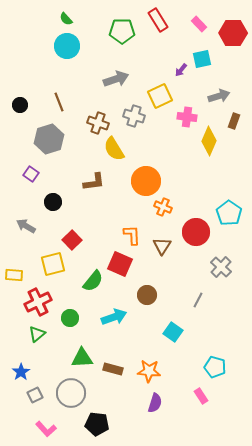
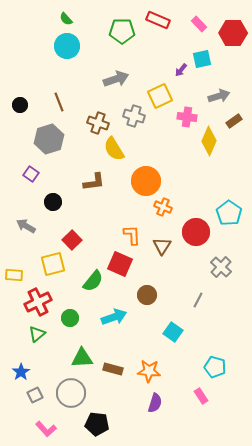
red rectangle at (158, 20): rotated 35 degrees counterclockwise
brown rectangle at (234, 121): rotated 35 degrees clockwise
